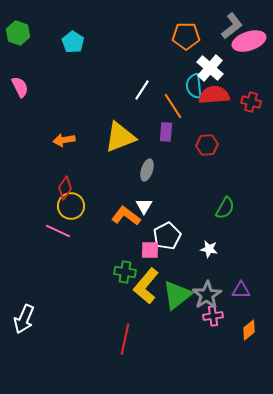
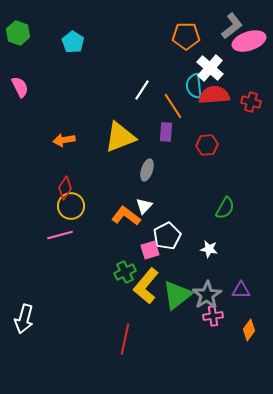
white triangle: rotated 12 degrees clockwise
pink line: moved 2 px right, 4 px down; rotated 40 degrees counterclockwise
pink square: rotated 18 degrees counterclockwise
green cross: rotated 35 degrees counterclockwise
white arrow: rotated 8 degrees counterclockwise
orange diamond: rotated 15 degrees counterclockwise
